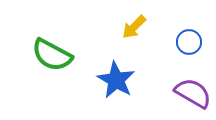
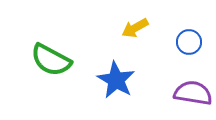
yellow arrow: moved 1 px right, 1 px down; rotated 16 degrees clockwise
green semicircle: moved 1 px left, 5 px down
purple semicircle: rotated 21 degrees counterclockwise
